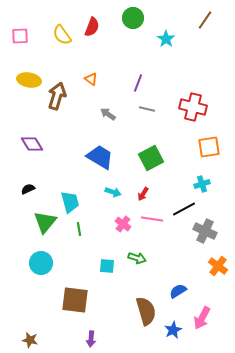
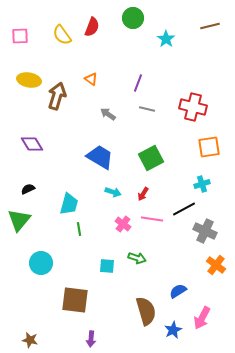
brown line: moved 5 px right, 6 px down; rotated 42 degrees clockwise
cyan trapezoid: moved 1 px left, 2 px down; rotated 30 degrees clockwise
green triangle: moved 26 px left, 2 px up
orange cross: moved 2 px left, 1 px up
